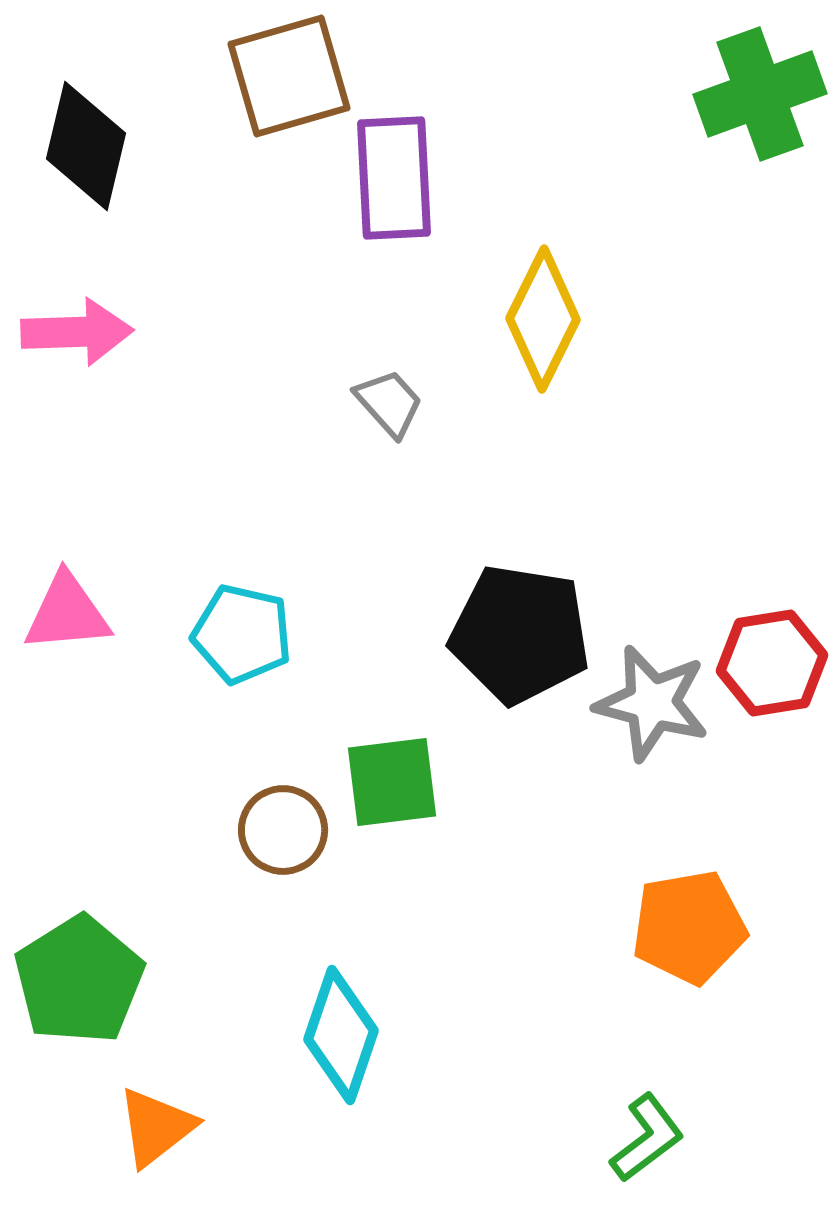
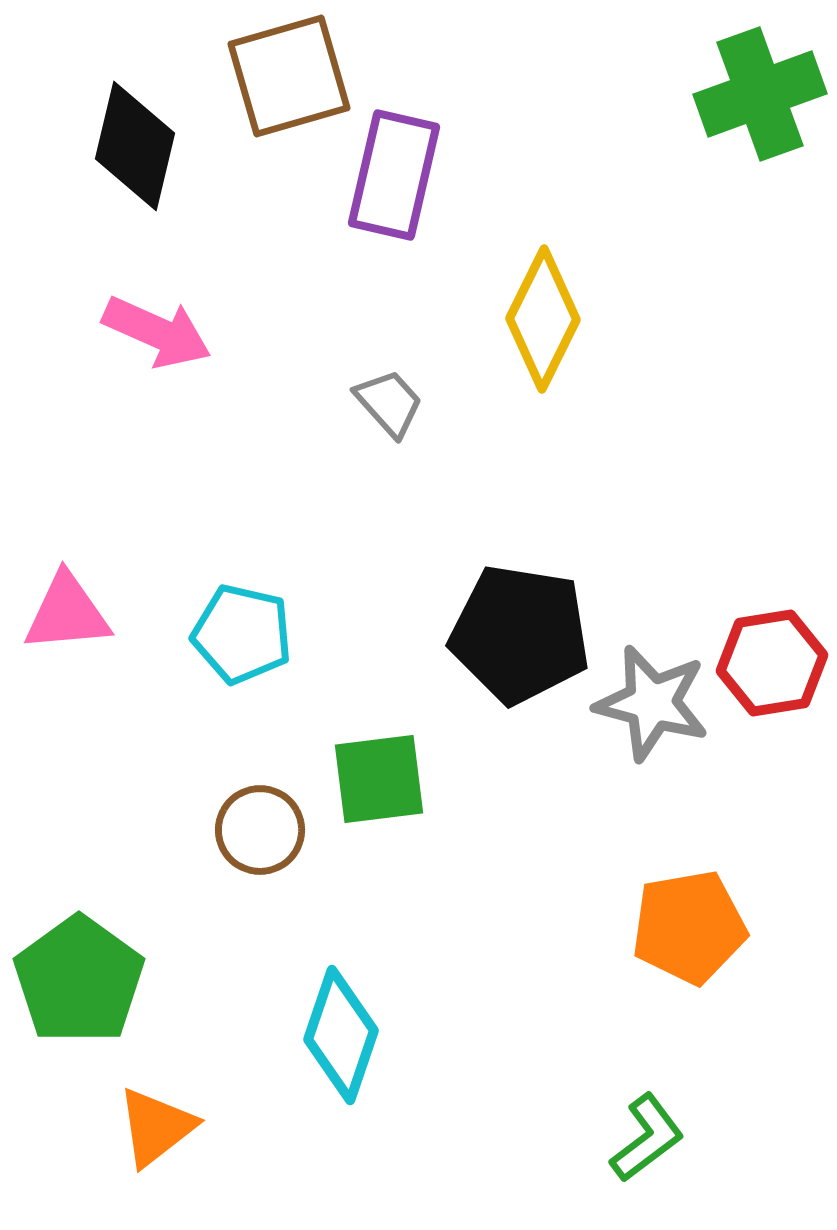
black diamond: moved 49 px right
purple rectangle: moved 3 px up; rotated 16 degrees clockwise
pink arrow: moved 80 px right; rotated 26 degrees clockwise
green square: moved 13 px left, 3 px up
brown circle: moved 23 px left
green pentagon: rotated 4 degrees counterclockwise
